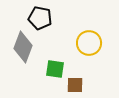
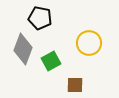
gray diamond: moved 2 px down
green square: moved 4 px left, 8 px up; rotated 36 degrees counterclockwise
